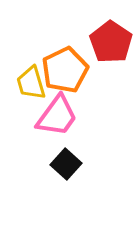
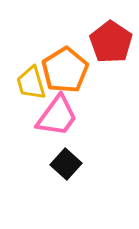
orange pentagon: rotated 6 degrees counterclockwise
